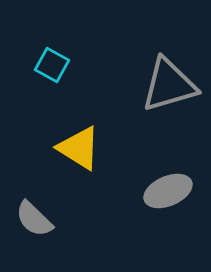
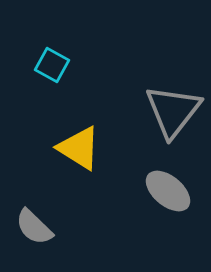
gray triangle: moved 4 px right, 26 px down; rotated 36 degrees counterclockwise
gray ellipse: rotated 63 degrees clockwise
gray semicircle: moved 8 px down
